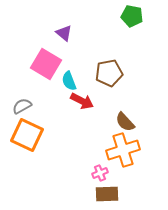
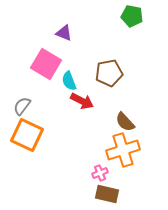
purple triangle: rotated 18 degrees counterclockwise
gray semicircle: rotated 24 degrees counterclockwise
brown rectangle: rotated 15 degrees clockwise
